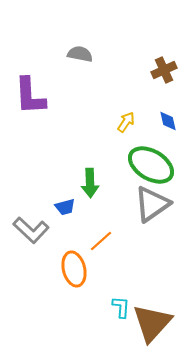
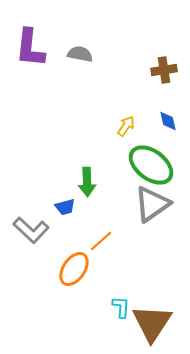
brown cross: rotated 15 degrees clockwise
purple L-shape: moved 48 px up; rotated 9 degrees clockwise
yellow arrow: moved 4 px down
green ellipse: rotated 6 degrees clockwise
green arrow: moved 3 px left, 1 px up
orange ellipse: rotated 48 degrees clockwise
brown triangle: rotated 9 degrees counterclockwise
